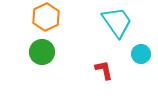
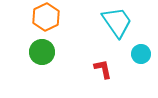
red L-shape: moved 1 px left, 1 px up
